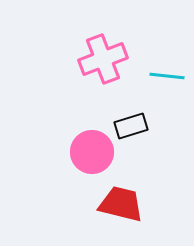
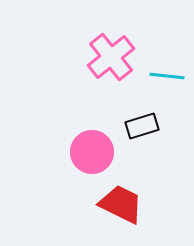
pink cross: moved 8 px right, 2 px up; rotated 18 degrees counterclockwise
black rectangle: moved 11 px right
red trapezoid: rotated 12 degrees clockwise
